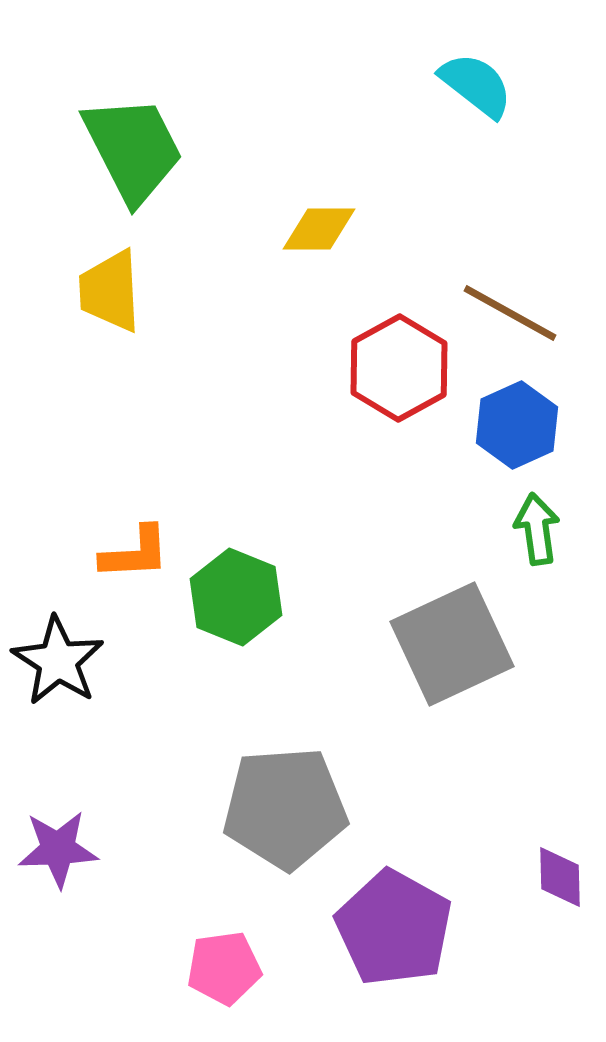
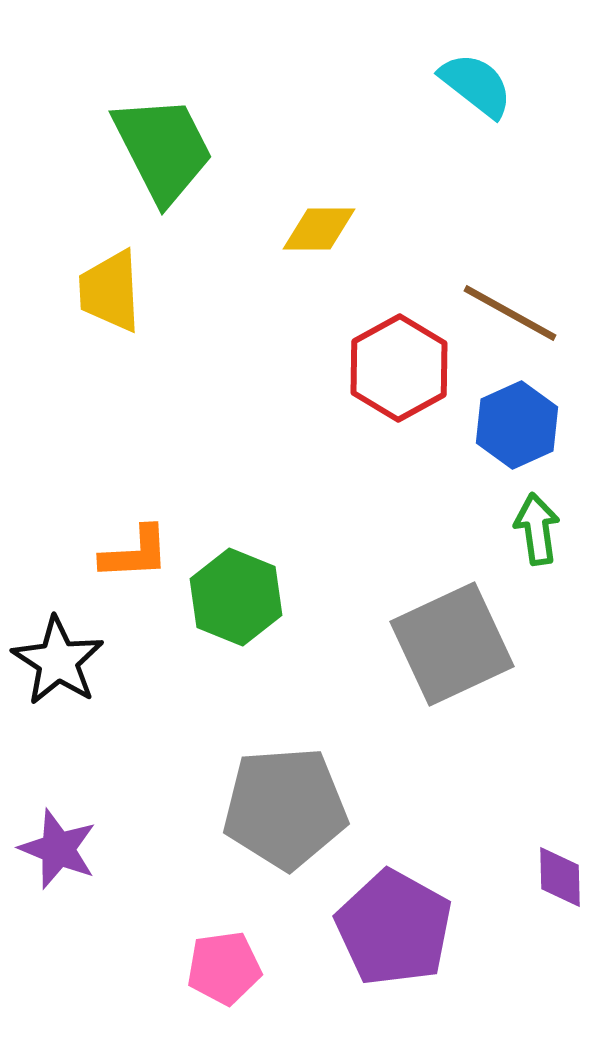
green trapezoid: moved 30 px right
purple star: rotated 24 degrees clockwise
